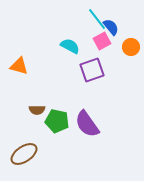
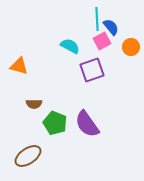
cyan line: rotated 35 degrees clockwise
brown semicircle: moved 3 px left, 6 px up
green pentagon: moved 2 px left, 2 px down; rotated 10 degrees clockwise
brown ellipse: moved 4 px right, 2 px down
